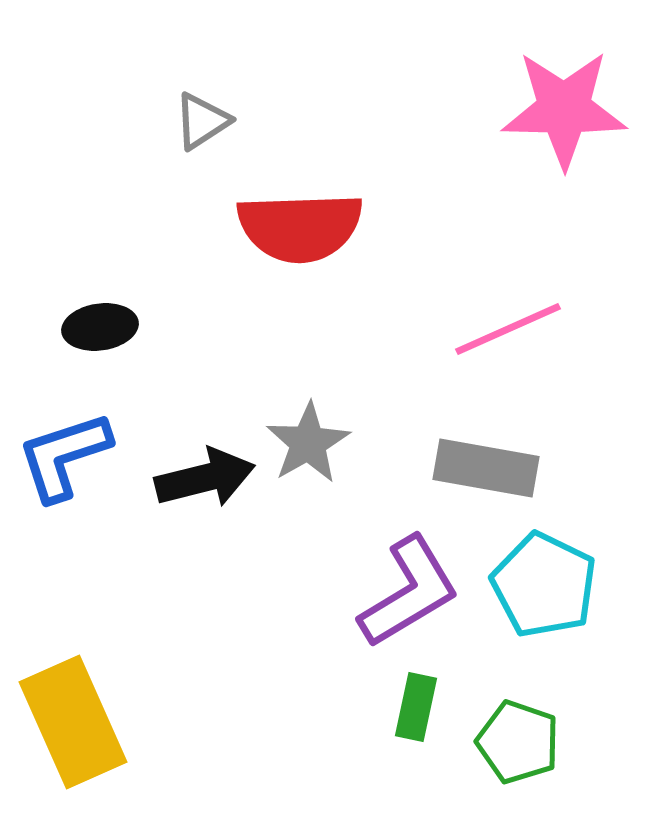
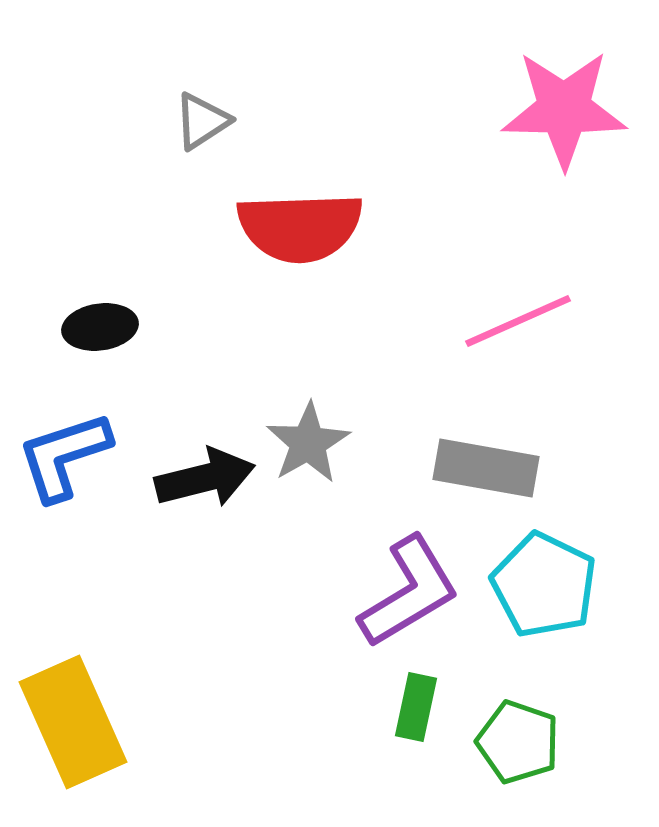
pink line: moved 10 px right, 8 px up
